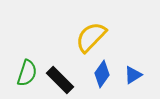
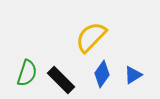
black rectangle: moved 1 px right
